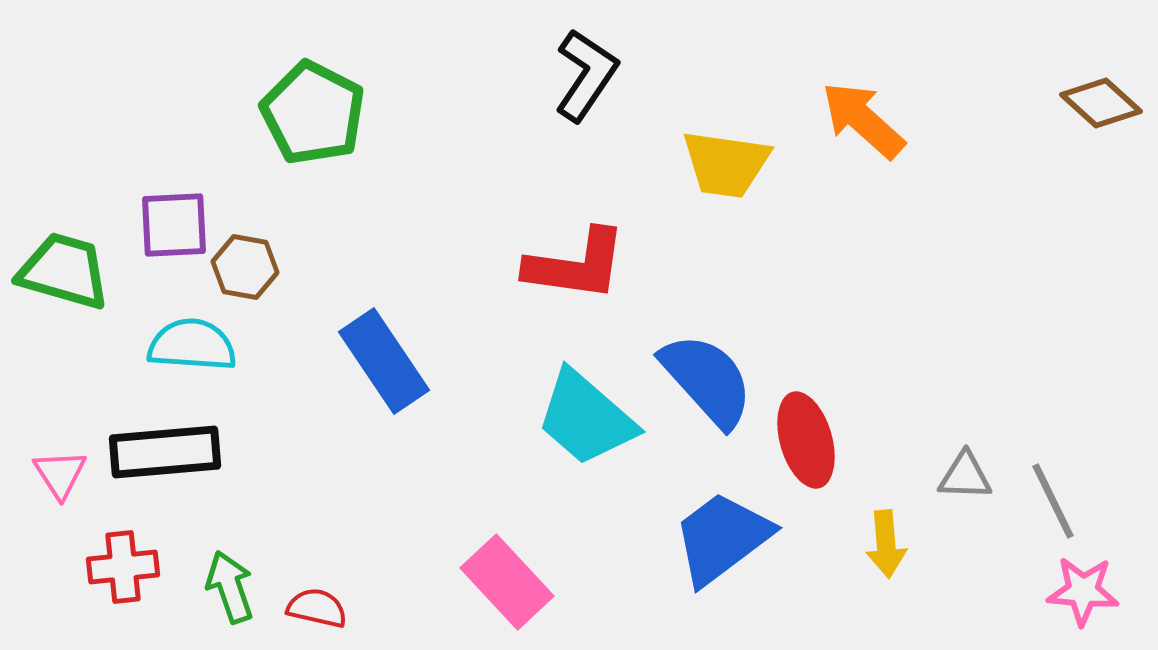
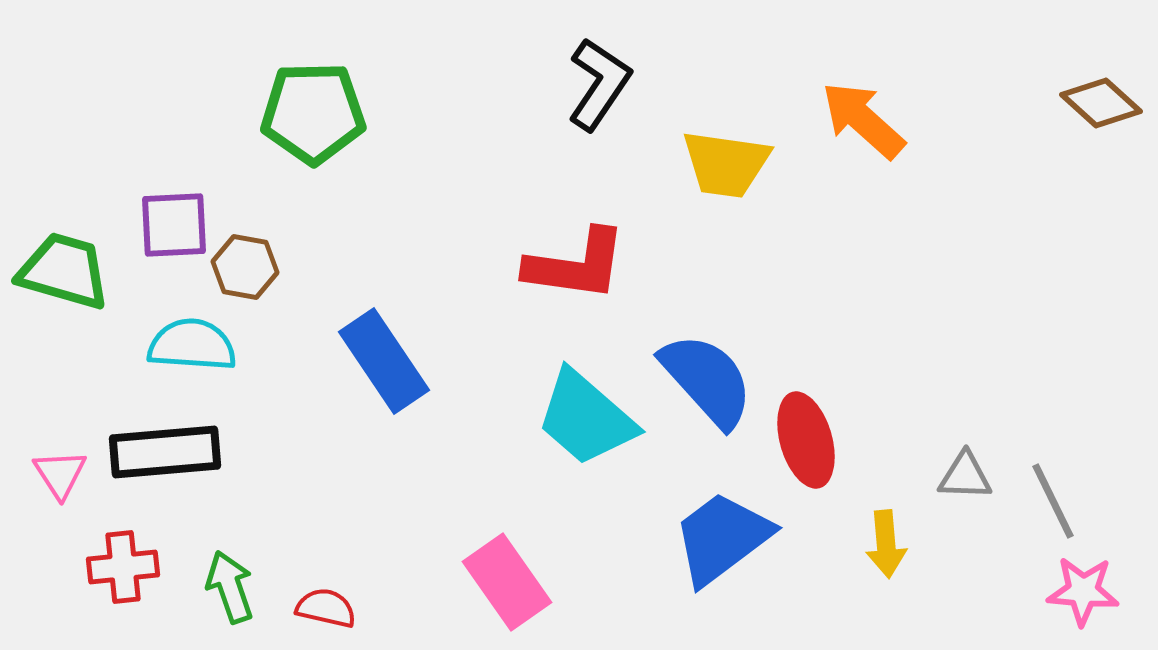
black L-shape: moved 13 px right, 9 px down
green pentagon: rotated 28 degrees counterclockwise
pink rectangle: rotated 8 degrees clockwise
red semicircle: moved 9 px right
